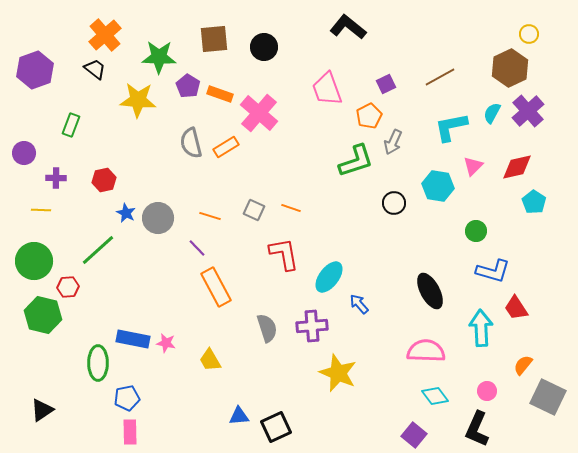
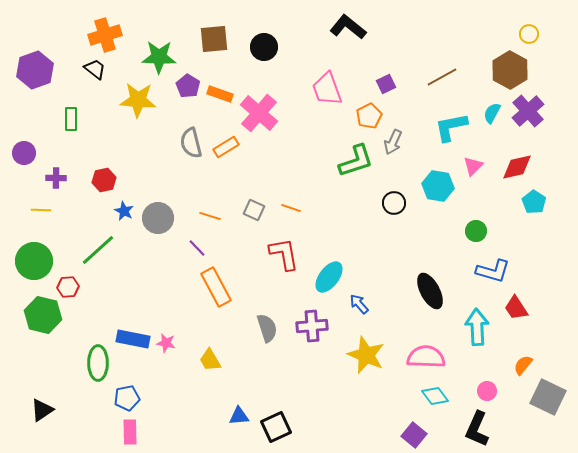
orange cross at (105, 35): rotated 24 degrees clockwise
brown hexagon at (510, 68): moved 2 px down; rotated 6 degrees counterclockwise
brown line at (440, 77): moved 2 px right
green rectangle at (71, 125): moved 6 px up; rotated 20 degrees counterclockwise
blue star at (126, 213): moved 2 px left, 2 px up
cyan arrow at (481, 328): moved 4 px left, 1 px up
pink semicircle at (426, 351): moved 6 px down
yellow star at (338, 373): moved 28 px right, 18 px up
